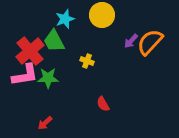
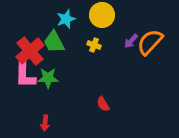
cyan star: moved 1 px right
green trapezoid: moved 1 px down
yellow cross: moved 7 px right, 16 px up
pink L-shape: rotated 100 degrees clockwise
red arrow: rotated 42 degrees counterclockwise
